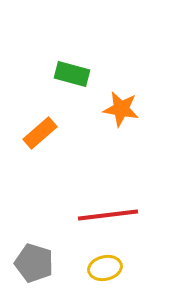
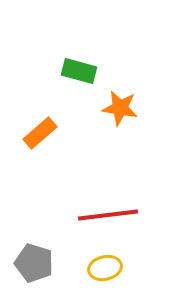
green rectangle: moved 7 px right, 3 px up
orange star: moved 1 px left, 1 px up
